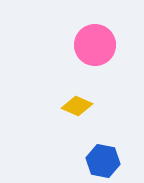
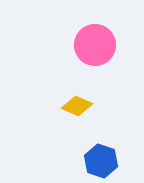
blue hexagon: moved 2 px left; rotated 8 degrees clockwise
